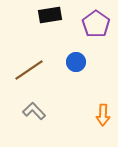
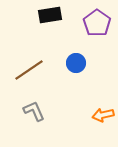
purple pentagon: moved 1 px right, 1 px up
blue circle: moved 1 px down
gray L-shape: rotated 20 degrees clockwise
orange arrow: rotated 75 degrees clockwise
